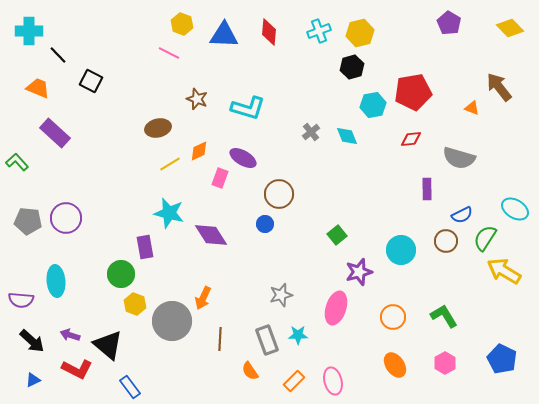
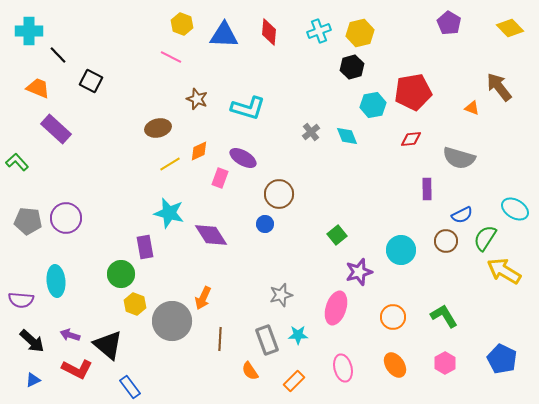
pink line at (169, 53): moved 2 px right, 4 px down
purple rectangle at (55, 133): moved 1 px right, 4 px up
pink ellipse at (333, 381): moved 10 px right, 13 px up
